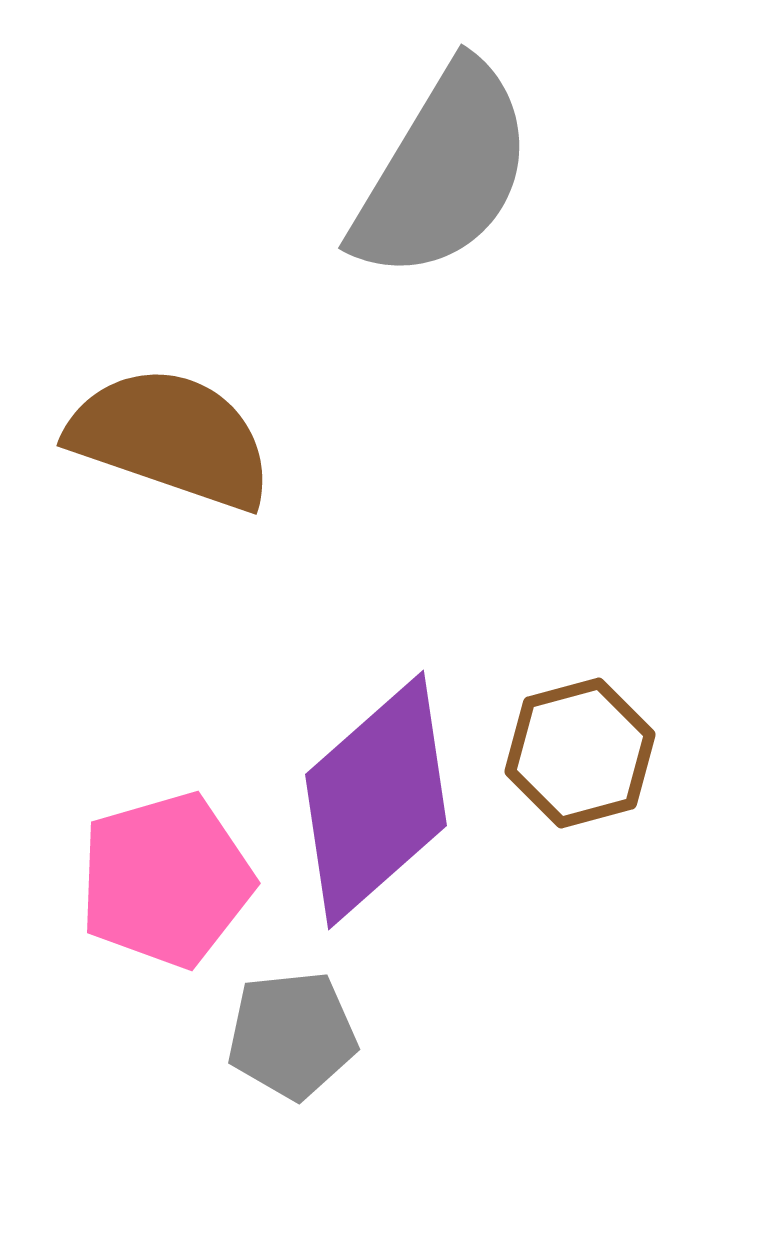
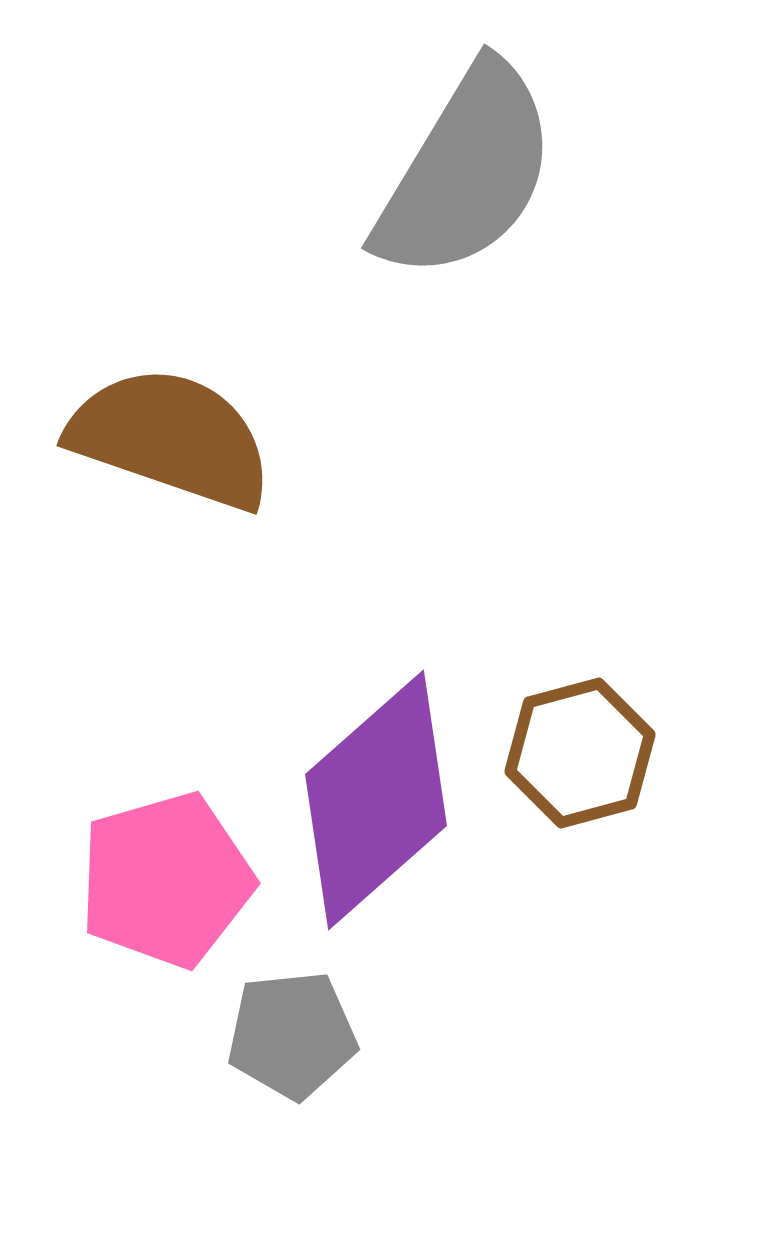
gray semicircle: moved 23 px right
